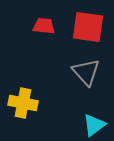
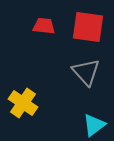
yellow cross: rotated 24 degrees clockwise
